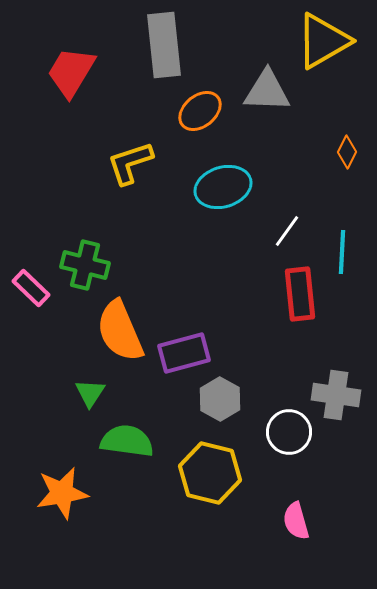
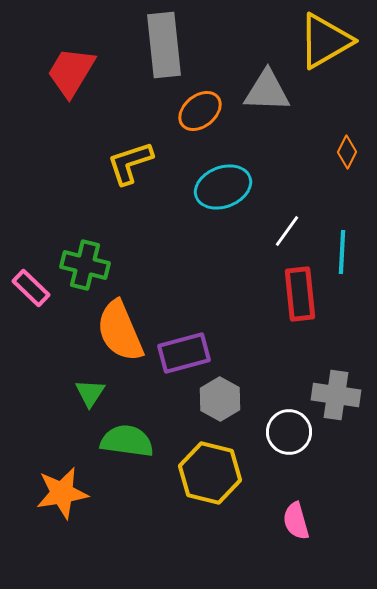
yellow triangle: moved 2 px right
cyan ellipse: rotated 4 degrees counterclockwise
